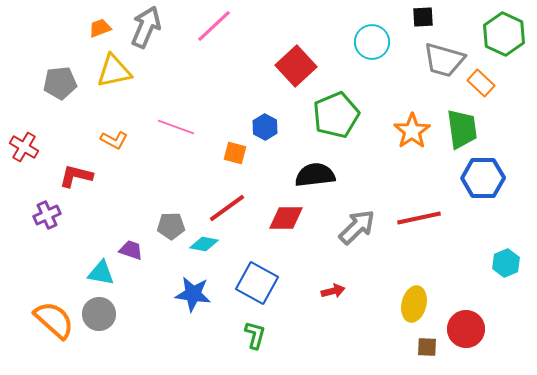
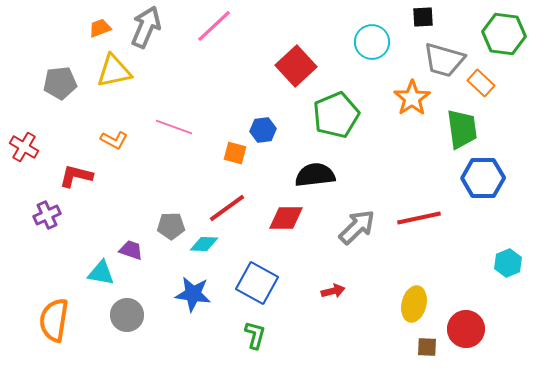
green hexagon at (504, 34): rotated 18 degrees counterclockwise
pink line at (176, 127): moved 2 px left
blue hexagon at (265, 127): moved 2 px left, 3 px down; rotated 25 degrees clockwise
orange star at (412, 131): moved 33 px up
cyan diamond at (204, 244): rotated 8 degrees counterclockwise
cyan hexagon at (506, 263): moved 2 px right
gray circle at (99, 314): moved 28 px right, 1 px down
orange semicircle at (54, 320): rotated 123 degrees counterclockwise
